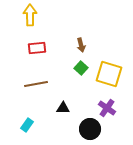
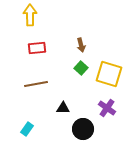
cyan rectangle: moved 4 px down
black circle: moved 7 px left
